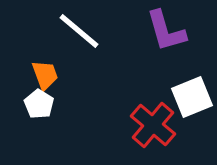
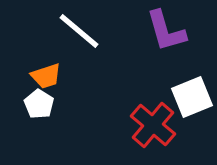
orange trapezoid: moved 1 px right, 1 px down; rotated 92 degrees clockwise
